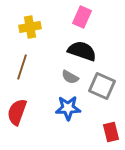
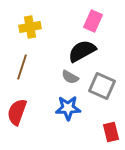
pink rectangle: moved 11 px right, 4 px down
black semicircle: rotated 48 degrees counterclockwise
